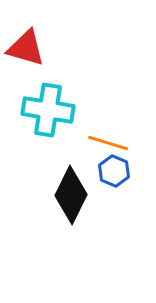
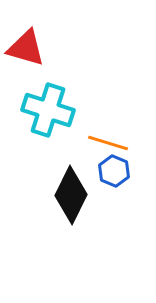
cyan cross: rotated 9 degrees clockwise
